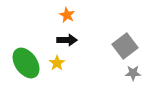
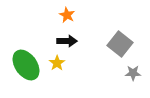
black arrow: moved 1 px down
gray square: moved 5 px left, 2 px up; rotated 15 degrees counterclockwise
green ellipse: moved 2 px down
